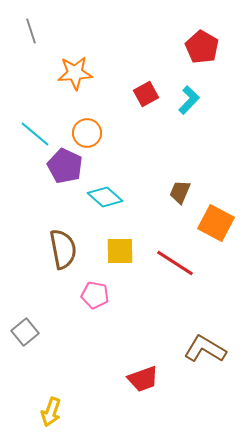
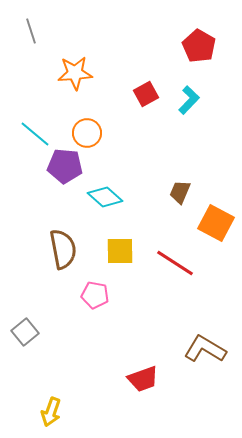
red pentagon: moved 3 px left, 1 px up
purple pentagon: rotated 20 degrees counterclockwise
